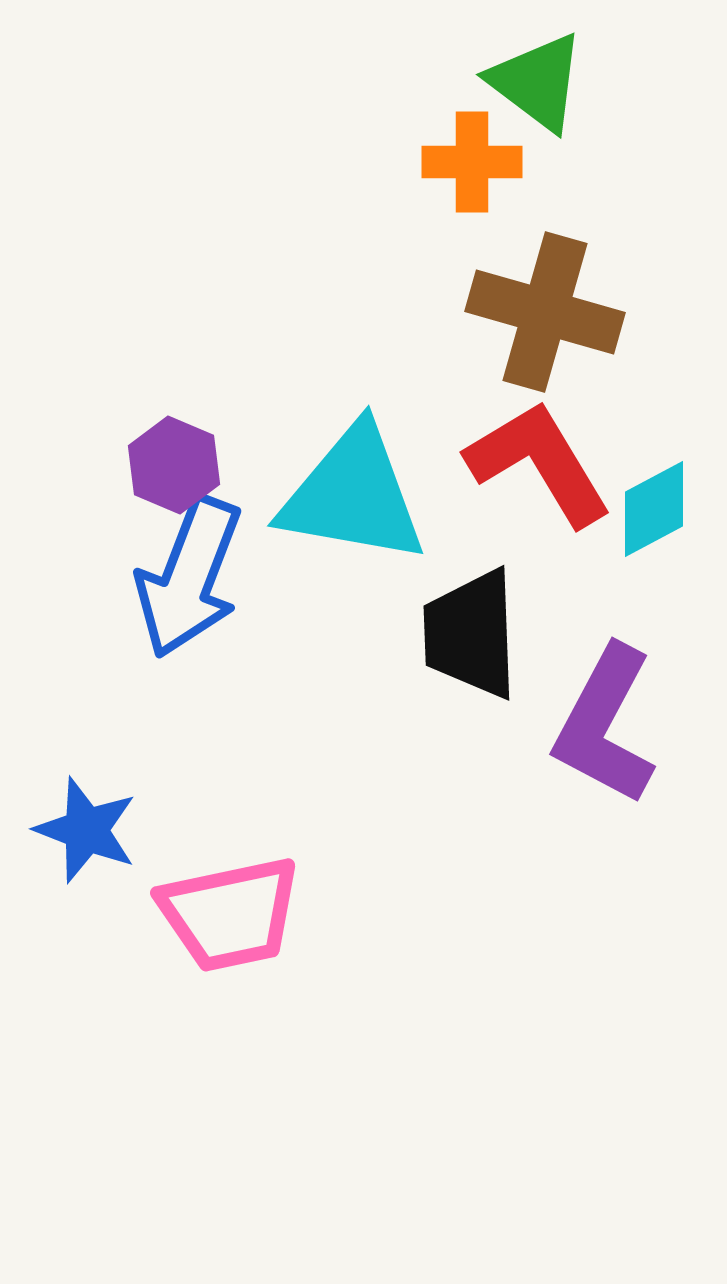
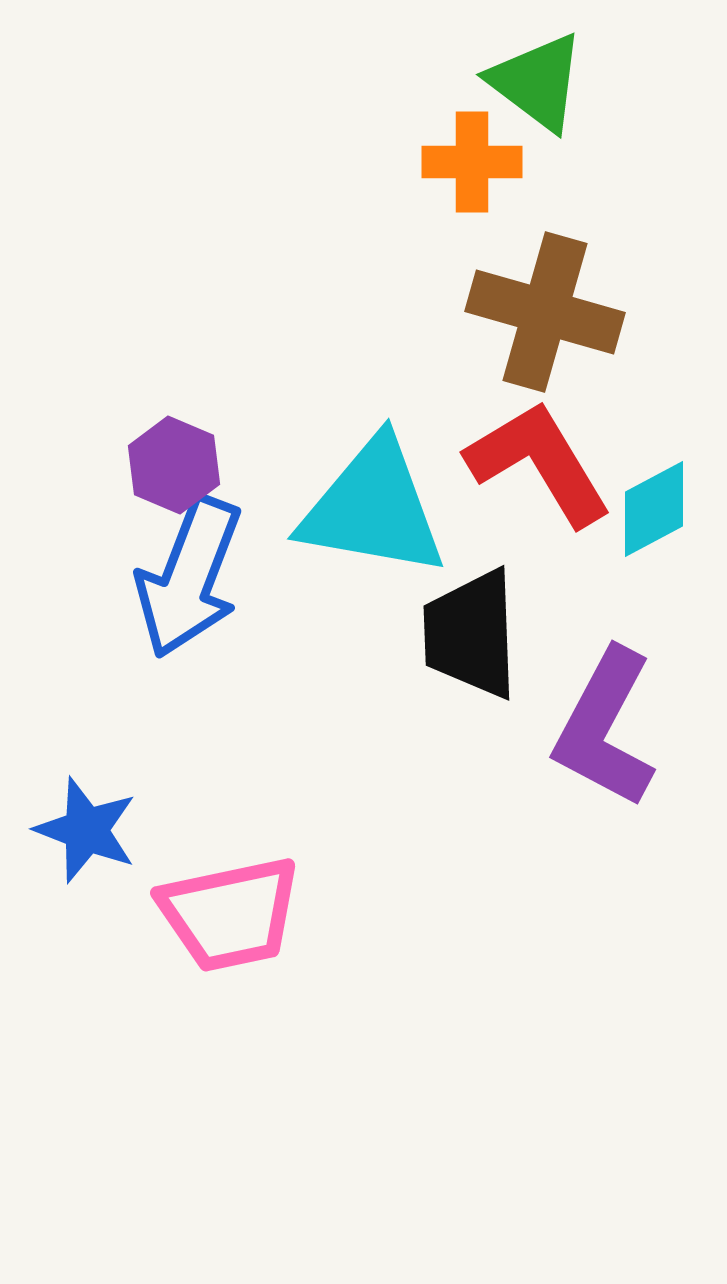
cyan triangle: moved 20 px right, 13 px down
purple L-shape: moved 3 px down
